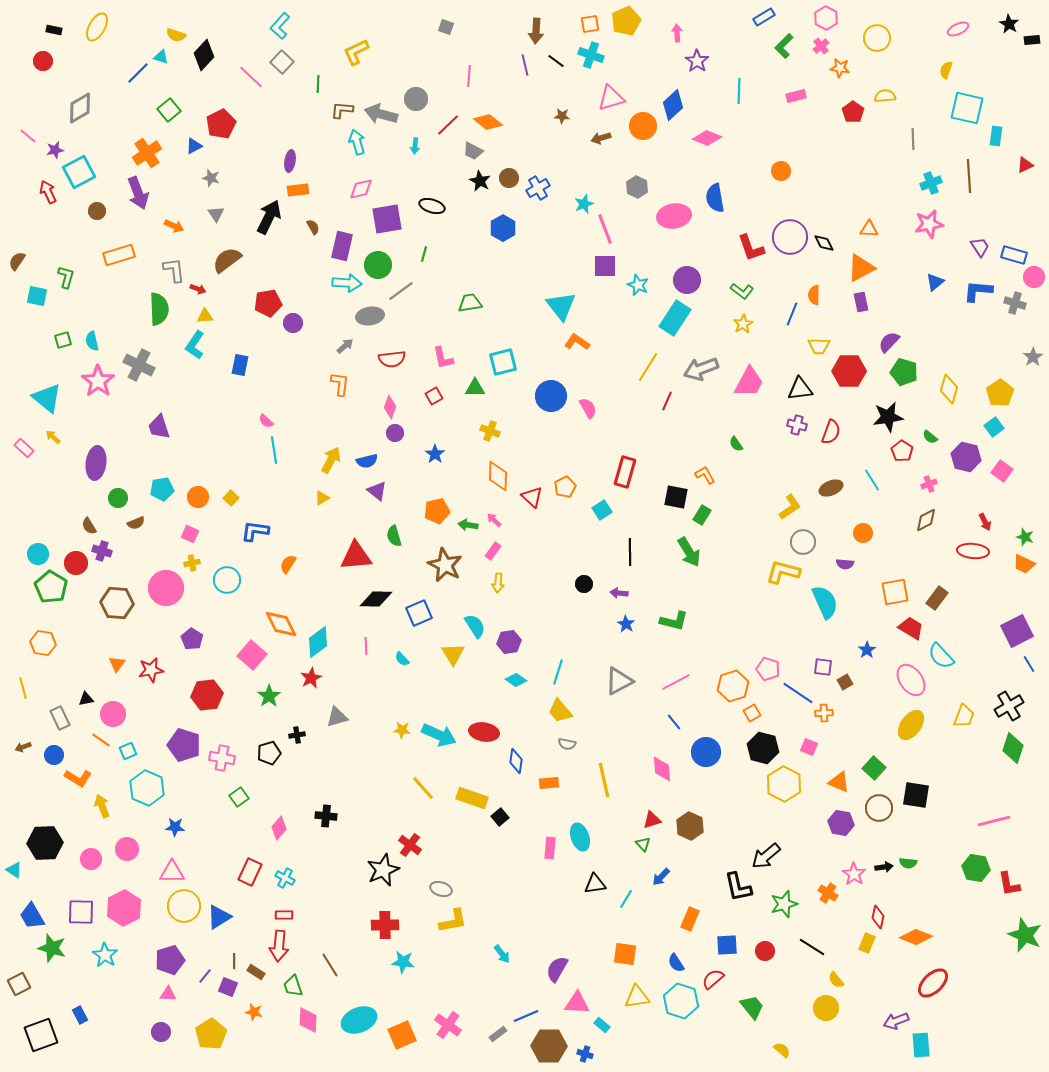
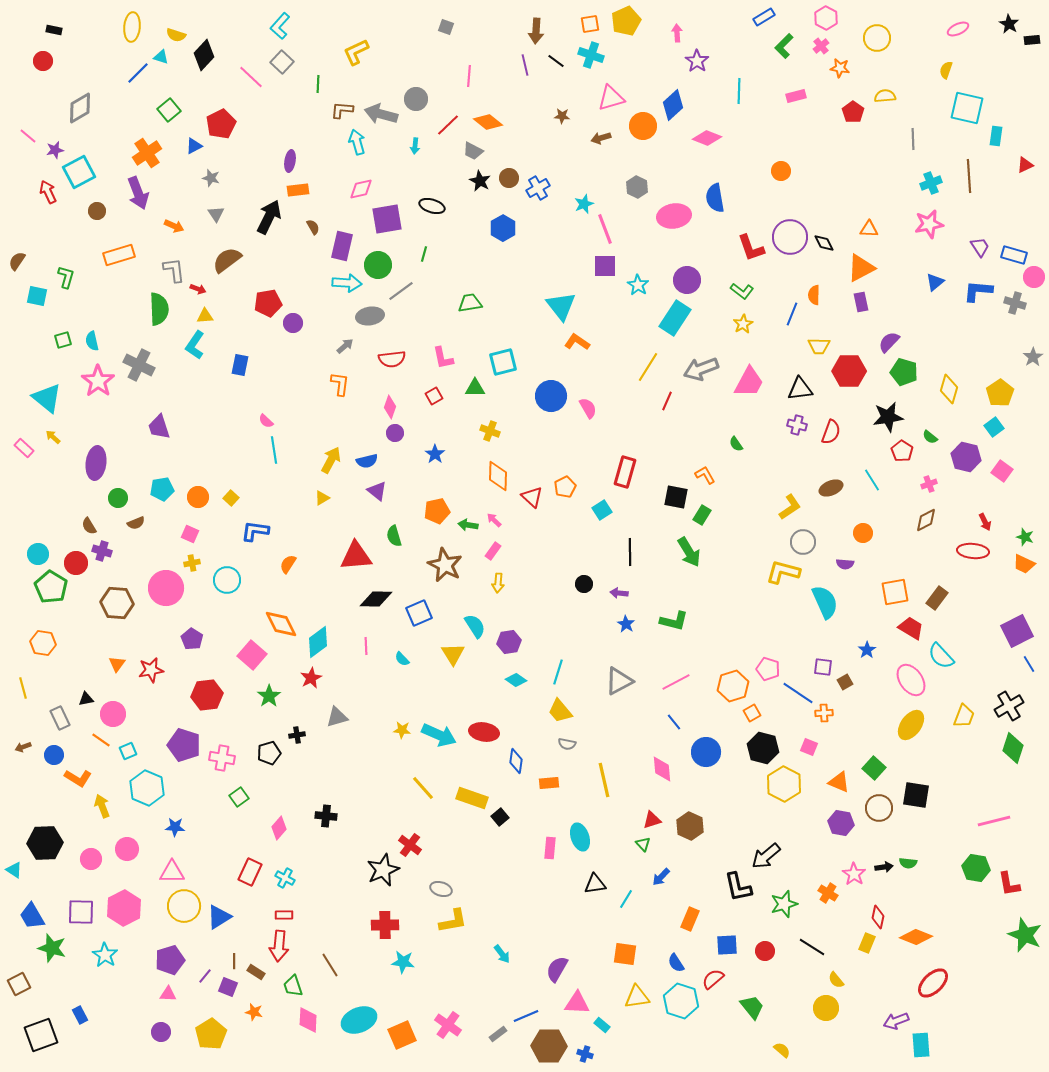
yellow ellipse at (97, 27): moved 35 px right; rotated 24 degrees counterclockwise
cyan star at (638, 285): rotated 10 degrees clockwise
